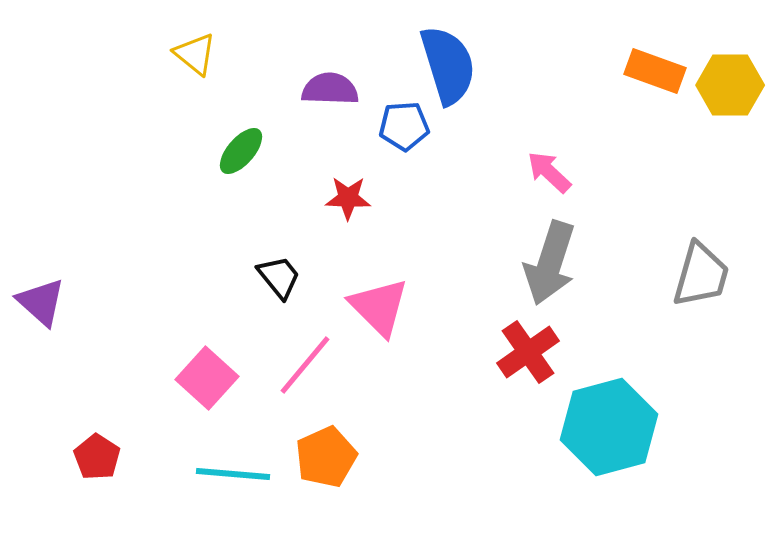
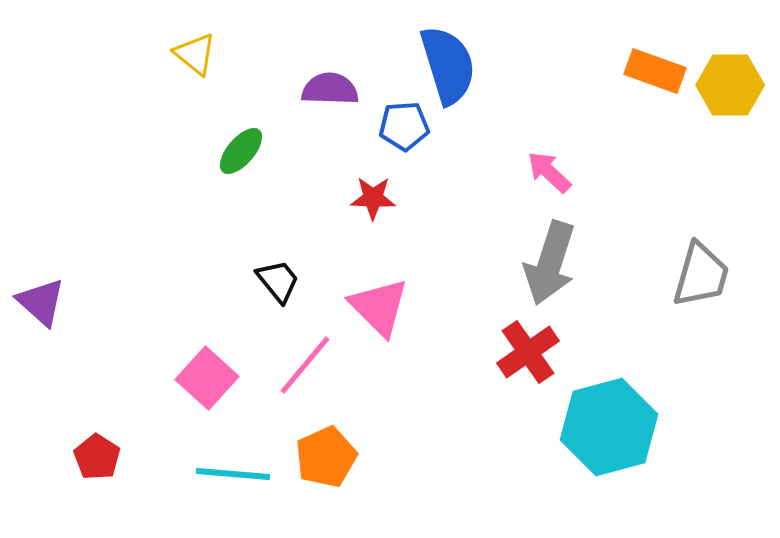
red star: moved 25 px right
black trapezoid: moved 1 px left, 4 px down
